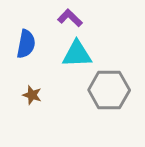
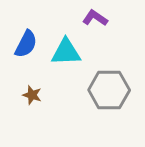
purple L-shape: moved 25 px right; rotated 10 degrees counterclockwise
blue semicircle: rotated 16 degrees clockwise
cyan triangle: moved 11 px left, 2 px up
